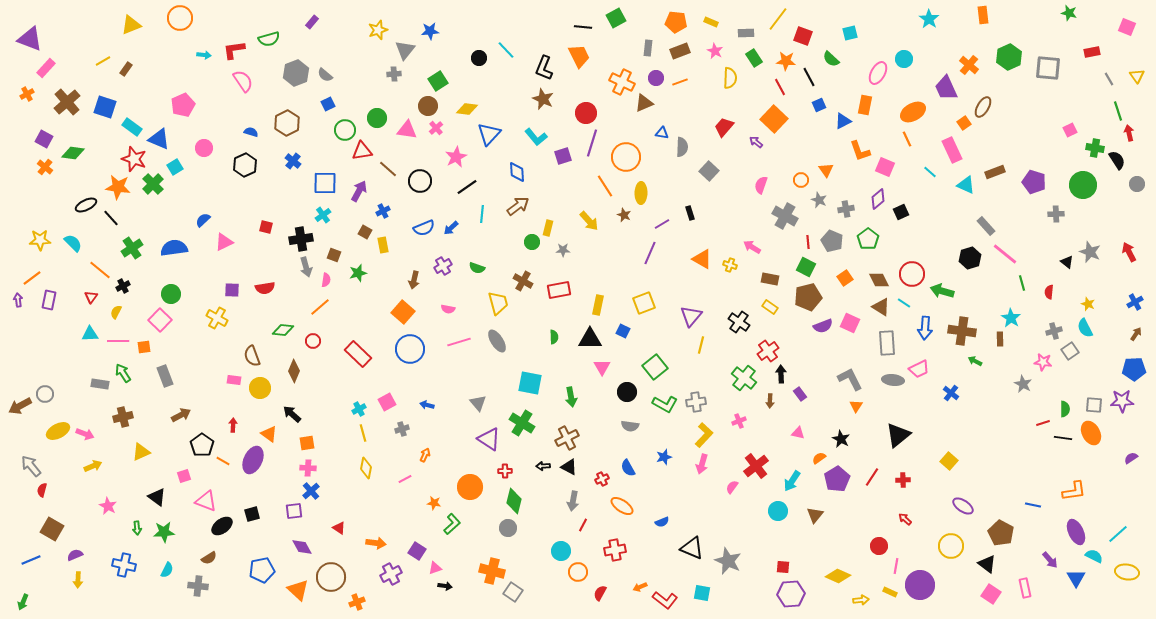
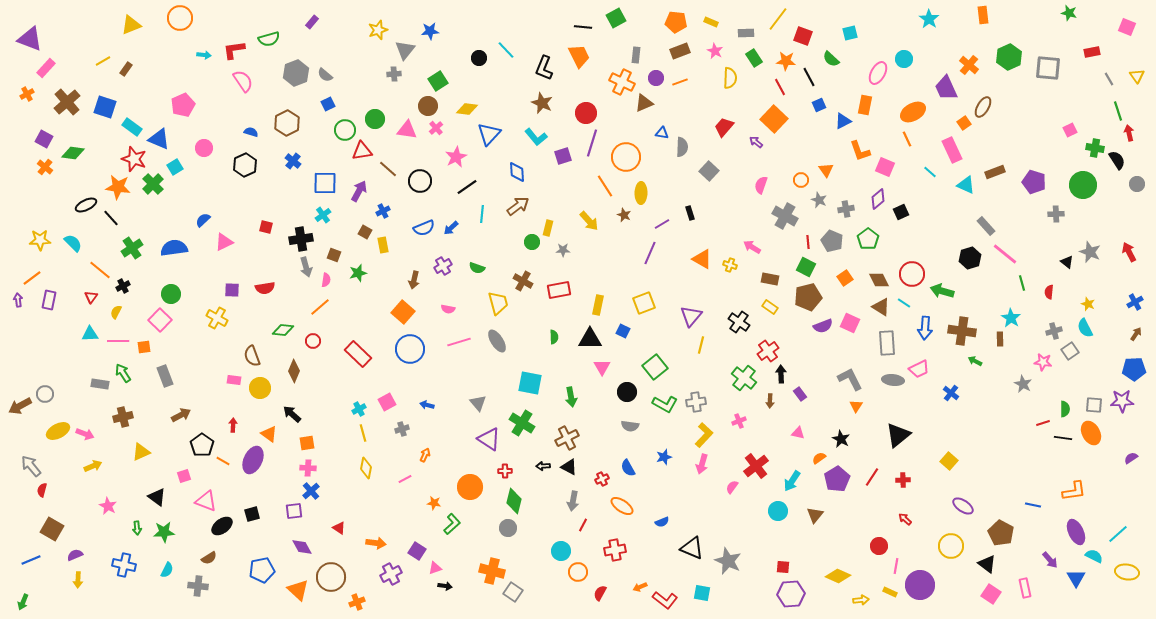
gray rectangle at (648, 48): moved 12 px left, 7 px down
brown star at (543, 99): moved 1 px left, 4 px down
green circle at (377, 118): moved 2 px left, 1 px down
